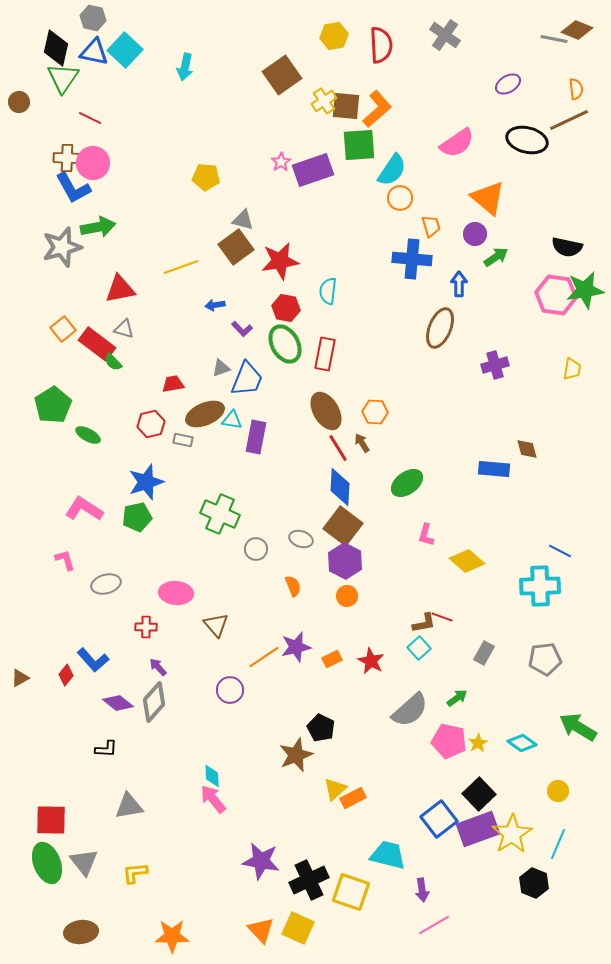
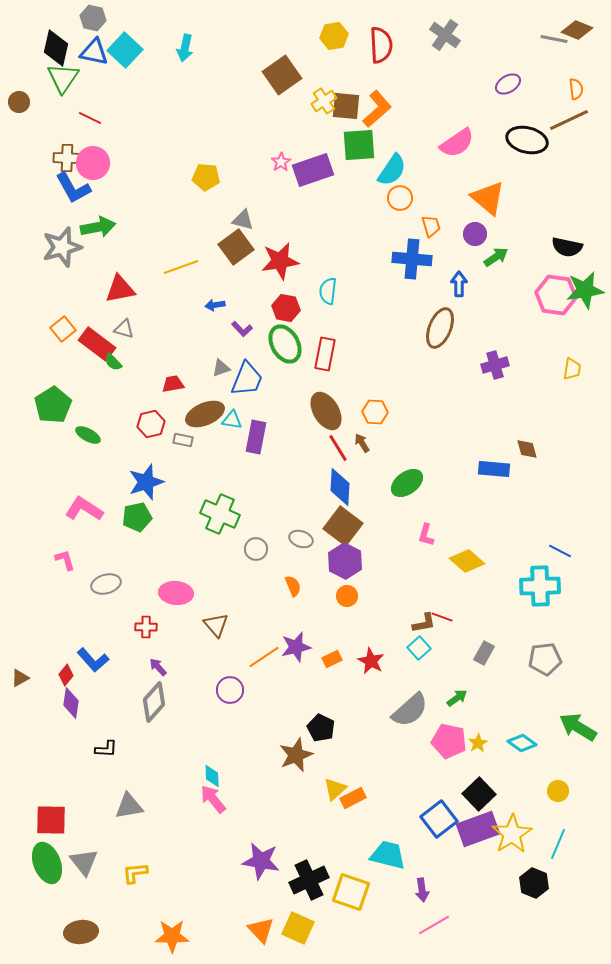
cyan arrow at (185, 67): moved 19 px up
purple diamond at (118, 703): moved 47 px left; rotated 60 degrees clockwise
